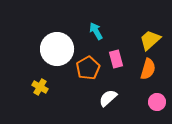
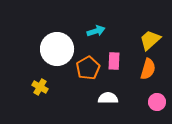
cyan arrow: rotated 102 degrees clockwise
pink rectangle: moved 2 px left, 2 px down; rotated 18 degrees clockwise
white semicircle: rotated 42 degrees clockwise
